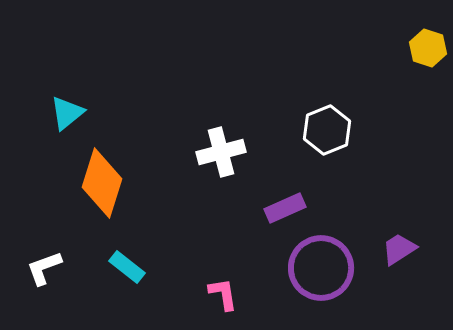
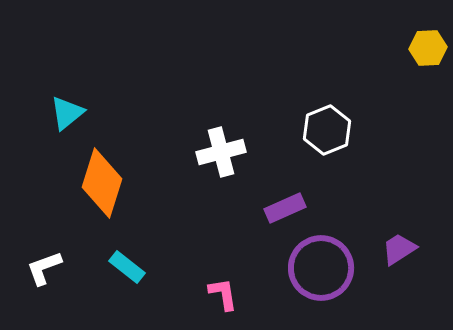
yellow hexagon: rotated 21 degrees counterclockwise
